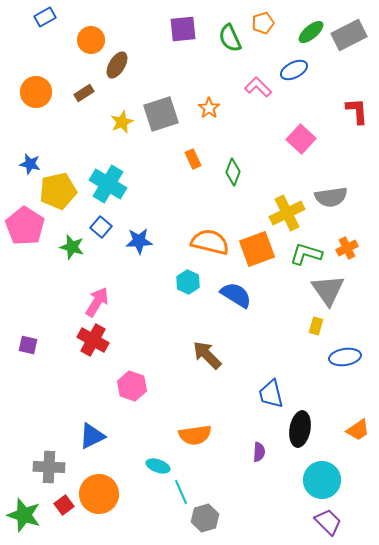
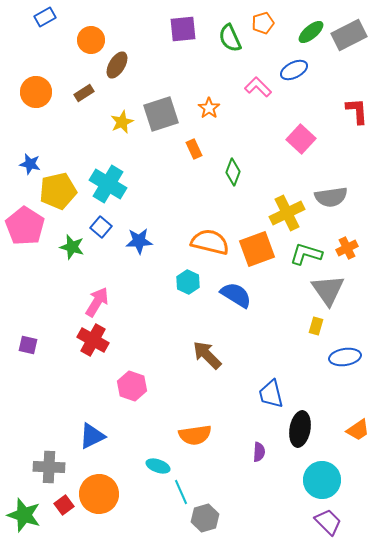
orange rectangle at (193, 159): moved 1 px right, 10 px up
